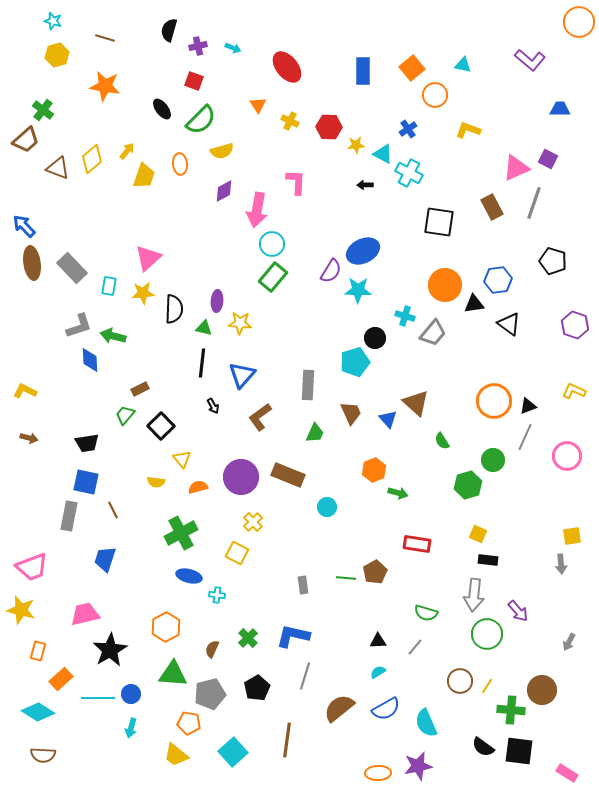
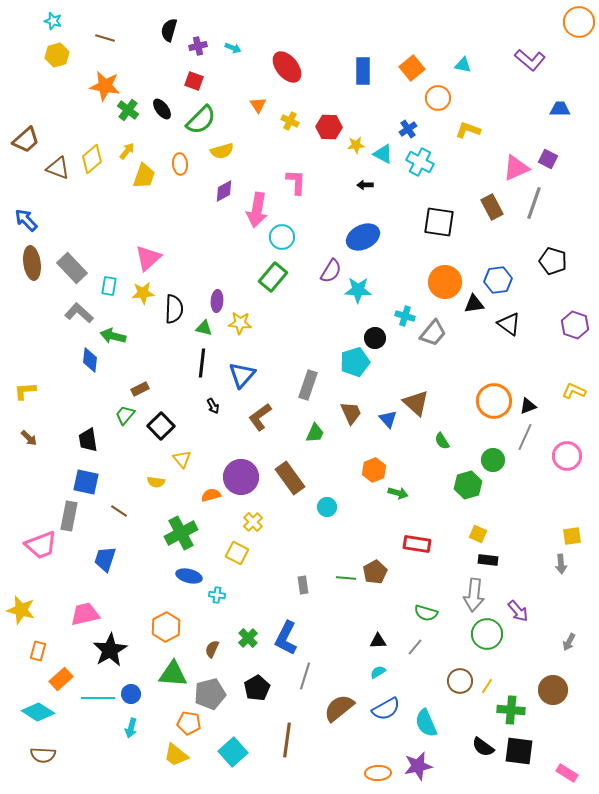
orange circle at (435, 95): moved 3 px right, 3 px down
green cross at (43, 110): moved 85 px right
cyan cross at (409, 173): moved 11 px right, 11 px up
blue arrow at (24, 226): moved 2 px right, 6 px up
cyan circle at (272, 244): moved 10 px right, 7 px up
blue ellipse at (363, 251): moved 14 px up
orange circle at (445, 285): moved 3 px up
gray L-shape at (79, 326): moved 13 px up; rotated 120 degrees counterclockwise
blue diamond at (90, 360): rotated 10 degrees clockwise
gray rectangle at (308, 385): rotated 16 degrees clockwise
yellow L-shape at (25, 391): rotated 30 degrees counterclockwise
brown arrow at (29, 438): rotated 30 degrees clockwise
black trapezoid at (87, 443): moved 1 px right, 3 px up; rotated 90 degrees clockwise
brown rectangle at (288, 475): moved 2 px right, 3 px down; rotated 32 degrees clockwise
orange semicircle at (198, 487): moved 13 px right, 8 px down
brown line at (113, 510): moved 6 px right, 1 px down; rotated 30 degrees counterclockwise
pink trapezoid at (32, 567): moved 9 px right, 22 px up
blue L-shape at (293, 636): moved 7 px left, 2 px down; rotated 76 degrees counterclockwise
brown circle at (542, 690): moved 11 px right
